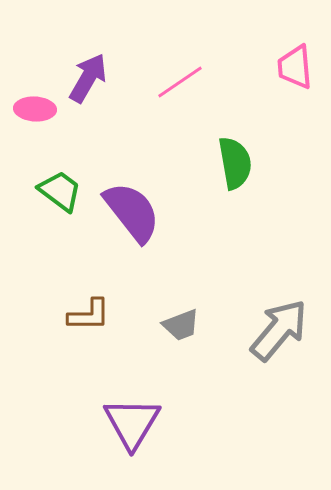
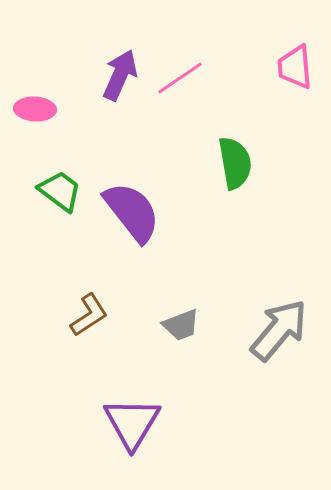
purple arrow: moved 32 px right, 3 px up; rotated 6 degrees counterclockwise
pink line: moved 4 px up
brown L-shape: rotated 33 degrees counterclockwise
